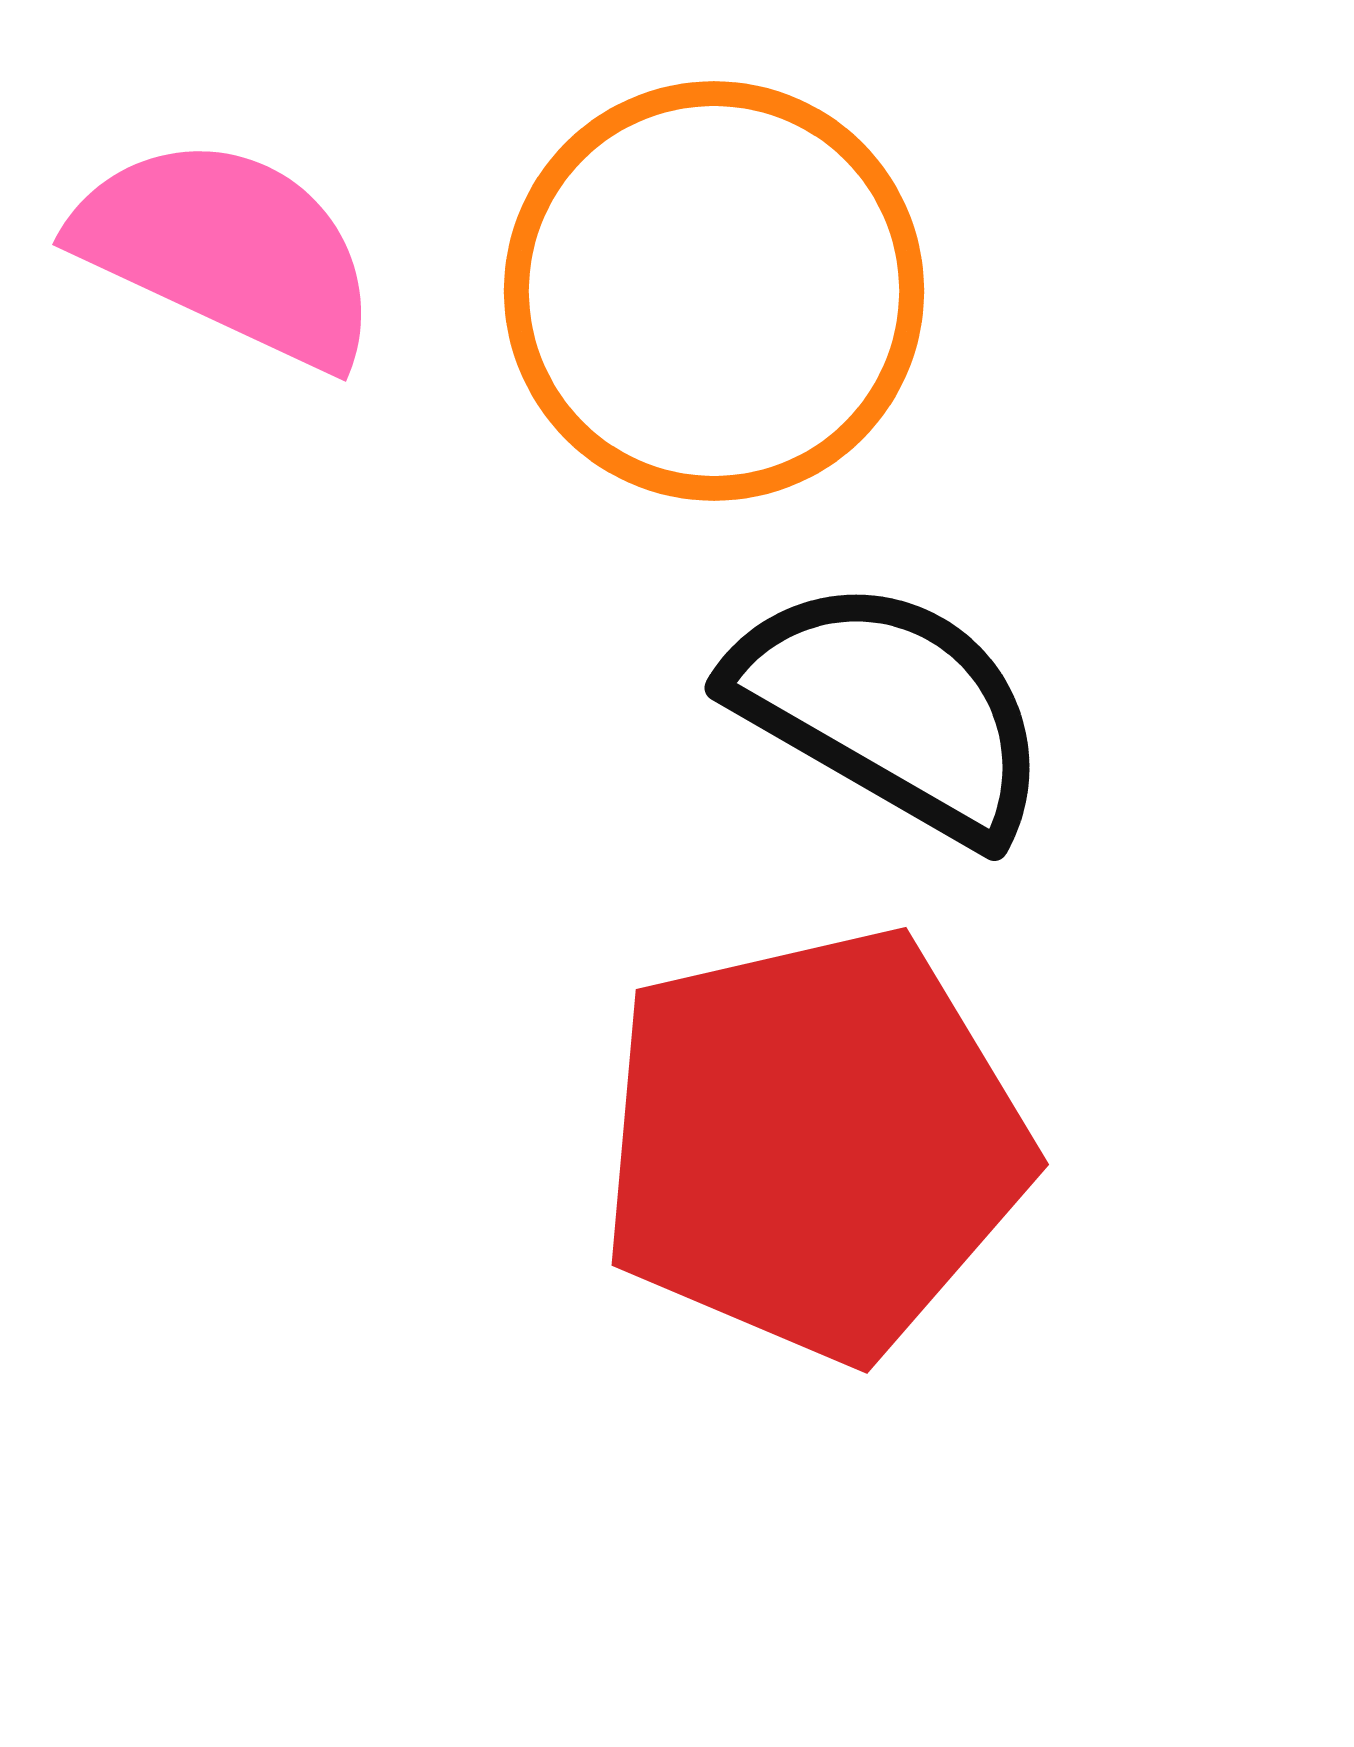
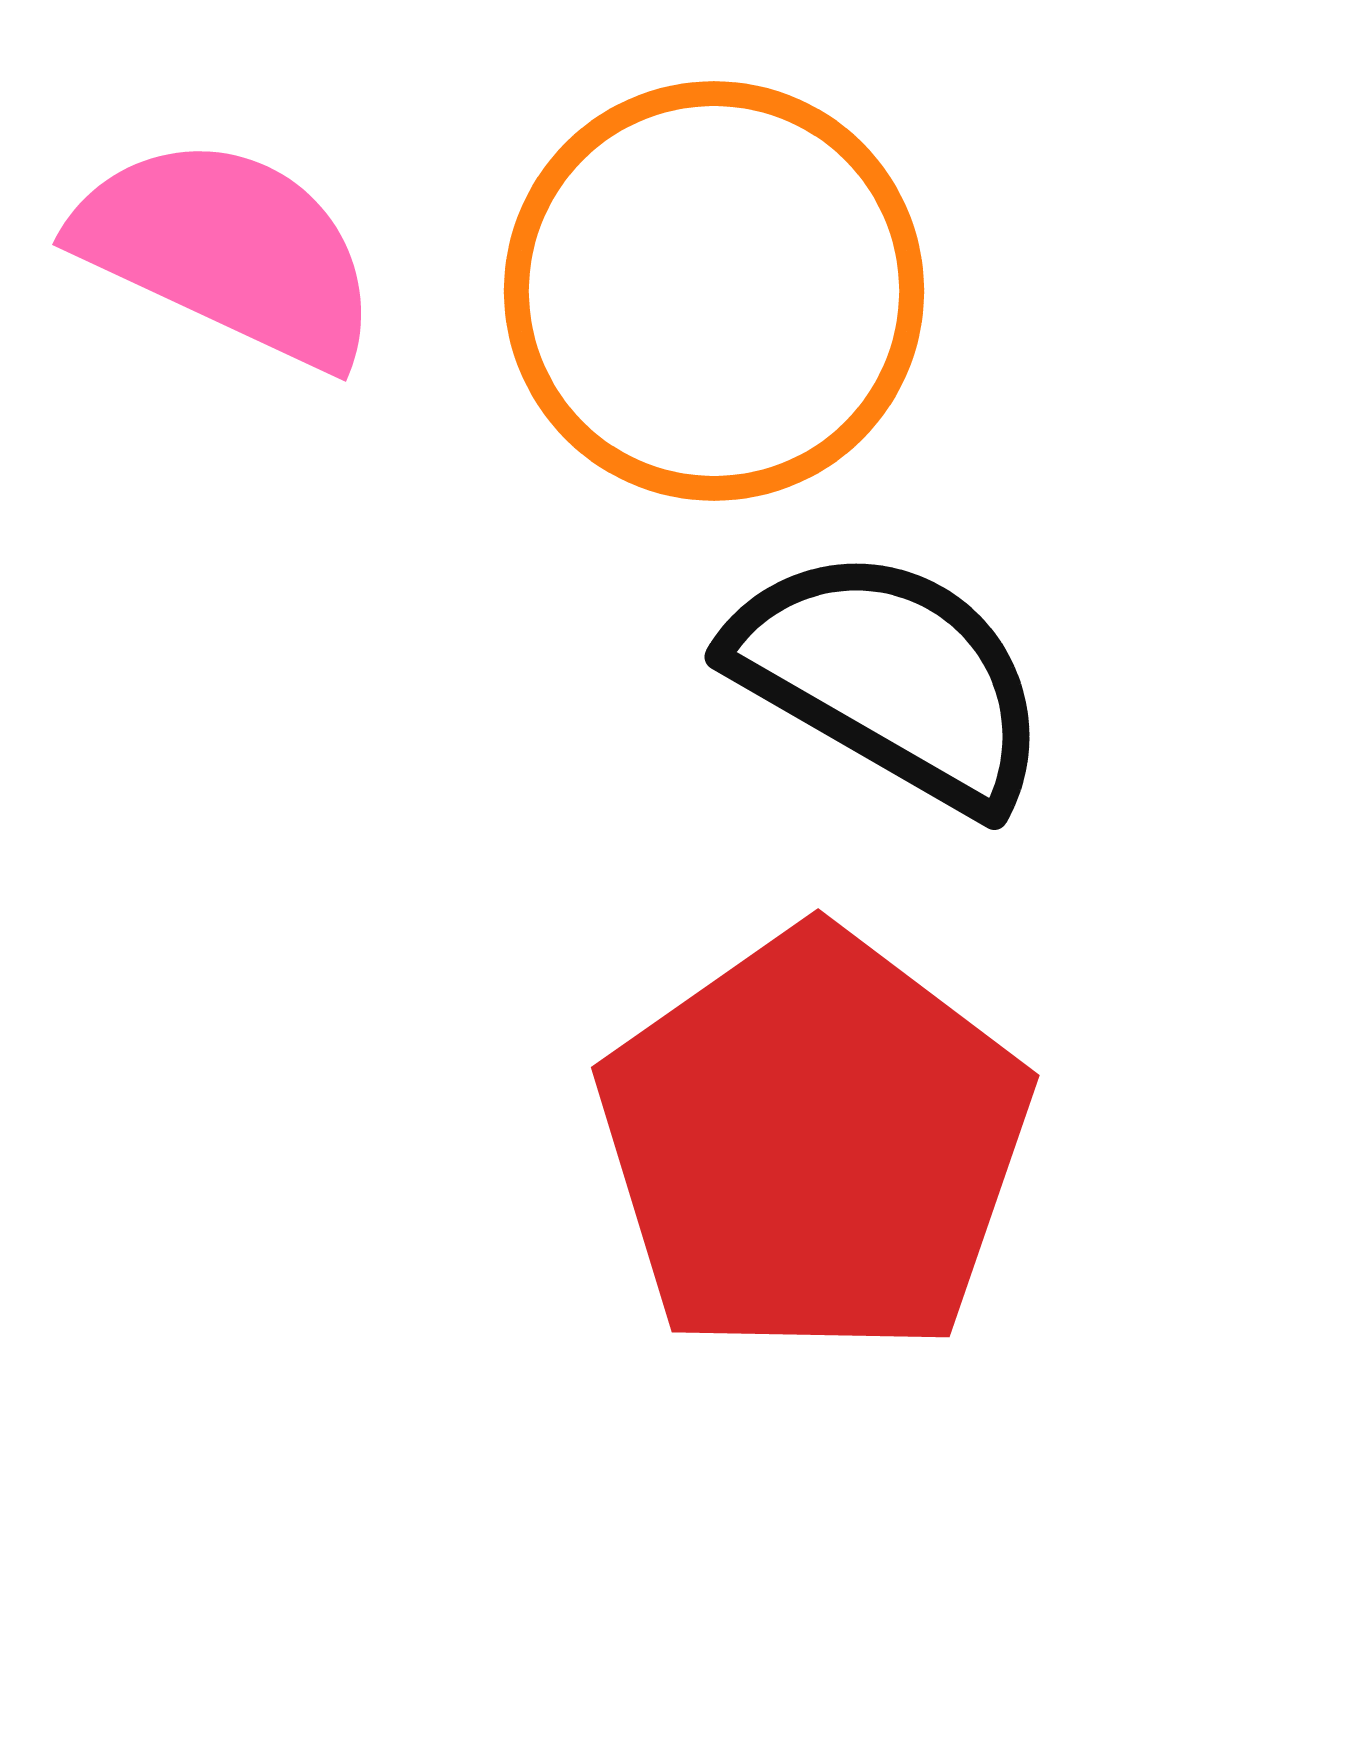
black semicircle: moved 31 px up
red pentagon: rotated 22 degrees counterclockwise
